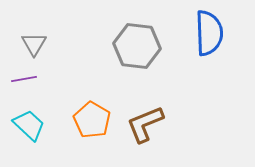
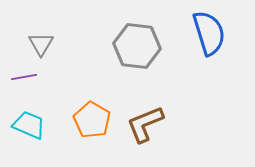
blue semicircle: rotated 15 degrees counterclockwise
gray triangle: moved 7 px right
purple line: moved 2 px up
cyan trapezoid: rotated 20 degrees counterclockwise
